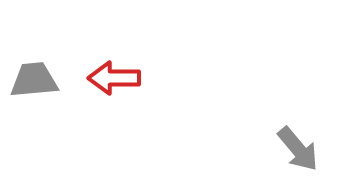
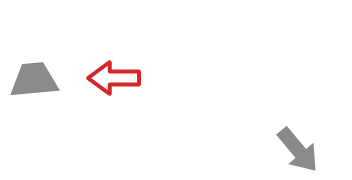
gray arrow: moved 1 px down
